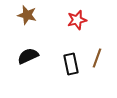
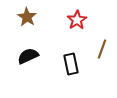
brown star: moved 2 px down; rotated 18 degrees clockwise
red star: rotated 18 degrees counterclockwise
brown line: moved 5 px right, 9 px up
